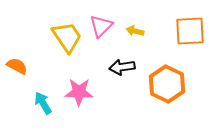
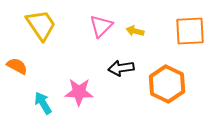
yellow trapezoid: moved 26 px left, 12 px up
black arrow: moved 1 px left, 1 px down
